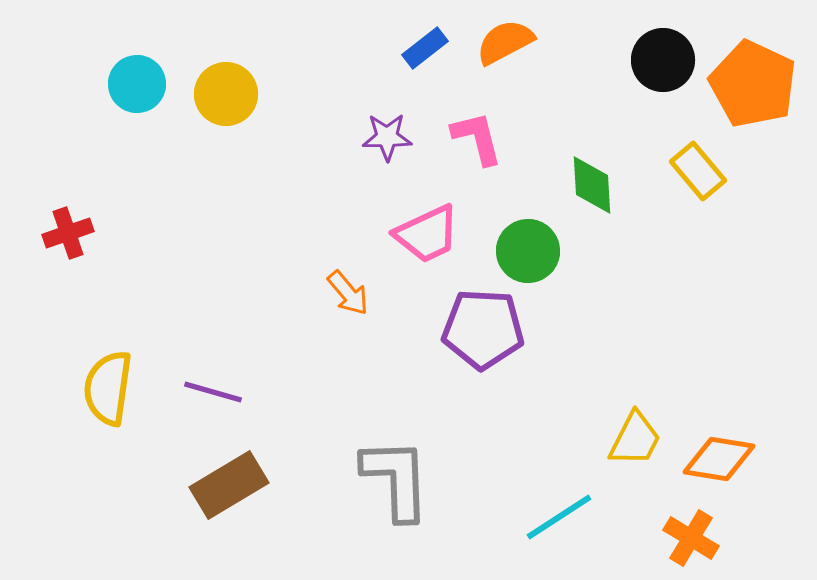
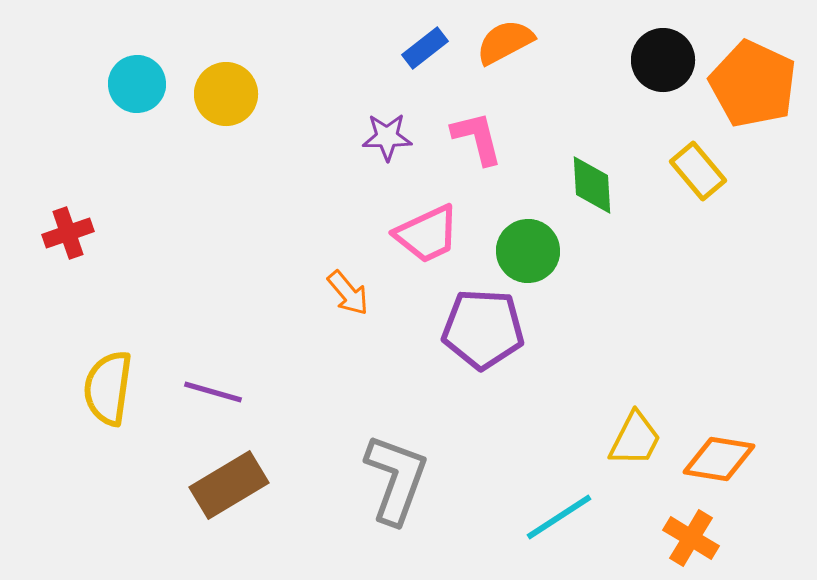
gray L-shape: rotated 22 degrees clockwise
